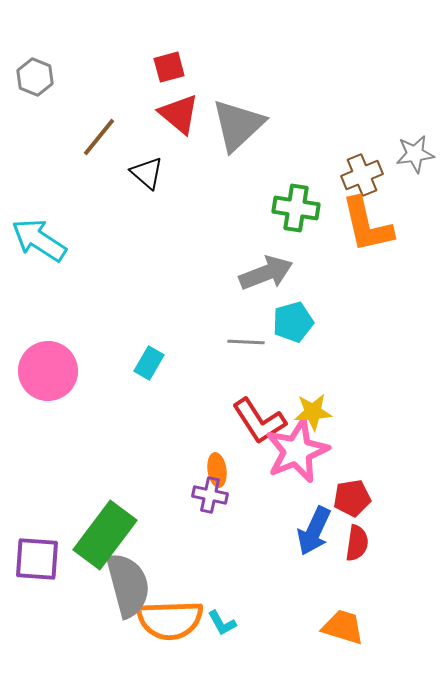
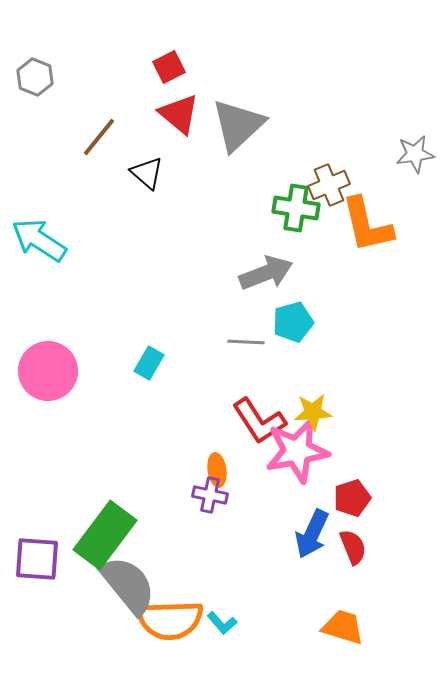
red square: rotated 12 degrees counterclockwise
brown cross: moved 33 px left, 10 px down
pink star: rotated 12 degrees clockwise
red pentagon: rotated 9 degrees counterclockwise
blue arrow: moved 2 px left, 3 px down
red semicircle: moved 4 px left, 4 px down; rotated 30 degrees counterclockwise
gray semicircle: rotated 24 degrees counterclockwise
cyan L-shape: rotated 12 degrees counterclockwise
